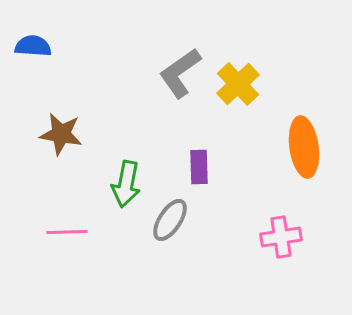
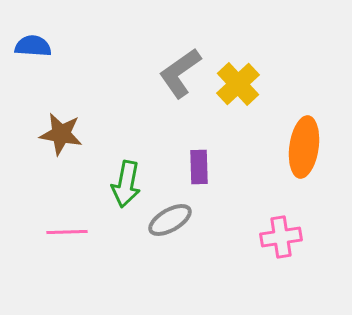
orange ellipse: rotated 16 degrees clockwise
gray ellipse: rotated 27 degrees clockwise
